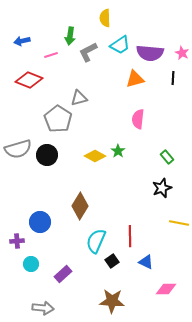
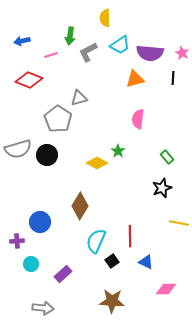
yellow diamond: moved 2 px right, 7 px down
